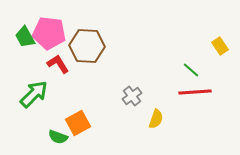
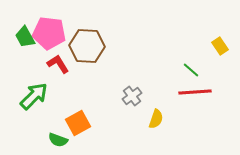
green arrow: moved 2 px down
green semicircle: moved 3 px down
